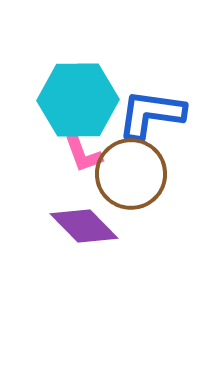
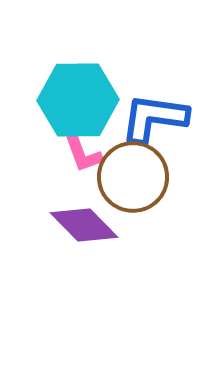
blue L-shape: moved 3 px right, 4 px down
brown circle: moved 2 px right, 3 px down
purple diamond: moved 1 px up
